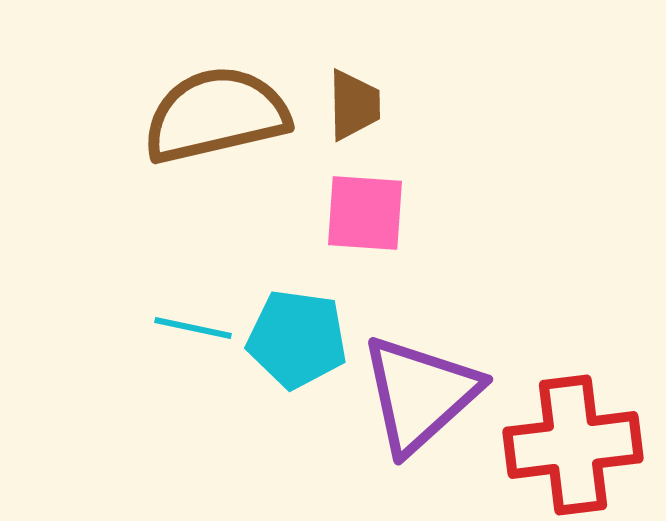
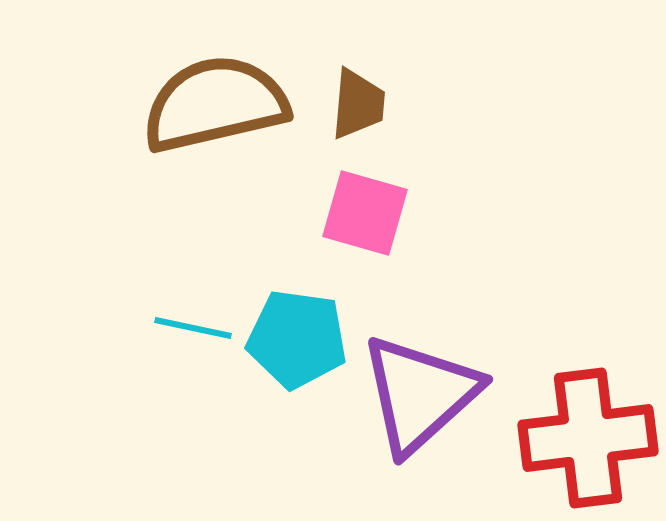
brown trapezoid: moved 4 px right, 1 px up; rotated 6 degrees clockwise
brown semicircle: moved 1 px left, 11 px up
pink square: rotated 12 degrees clockwise
red cross: moved 15 px right, 7 px up
